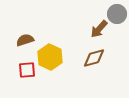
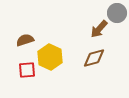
gray circle: moved 1 px up
